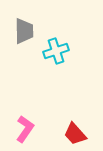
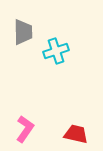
gray trapezoid: moved 1 px left, 1 px down
red trapezoid: moved 1 px right; rotated 145 degrees clockwise
